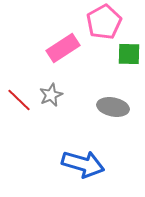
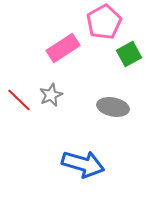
green square: rotated 30 degrees counterclockwise
